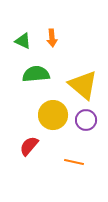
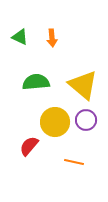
green triangle: moved 3 px left, 4 px up
green semicircle: moved 8 px down
yellow circle: moved 2 px right, 7 px down
